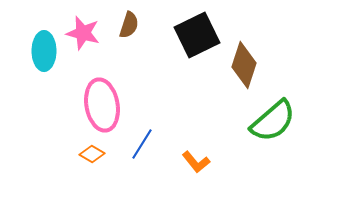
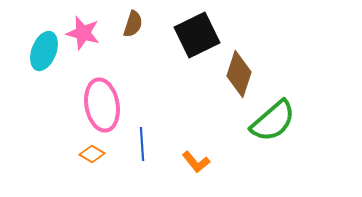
brown semicircle: moved 4 px right, 1 px up
cyan ellipse: rotated 21 degrees clockwise
brown diamond: moved 5 px left, 9 px down
blue line: rotated 36 degrees counterclockwise
